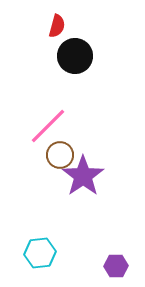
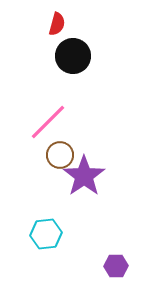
red semicircle: moved 2 px up
black circle: moved 2 px left
pink line: moved 4 px up
purple star: moved 1 px right
cyan hexagon: moved 6 px right, 19 px up
